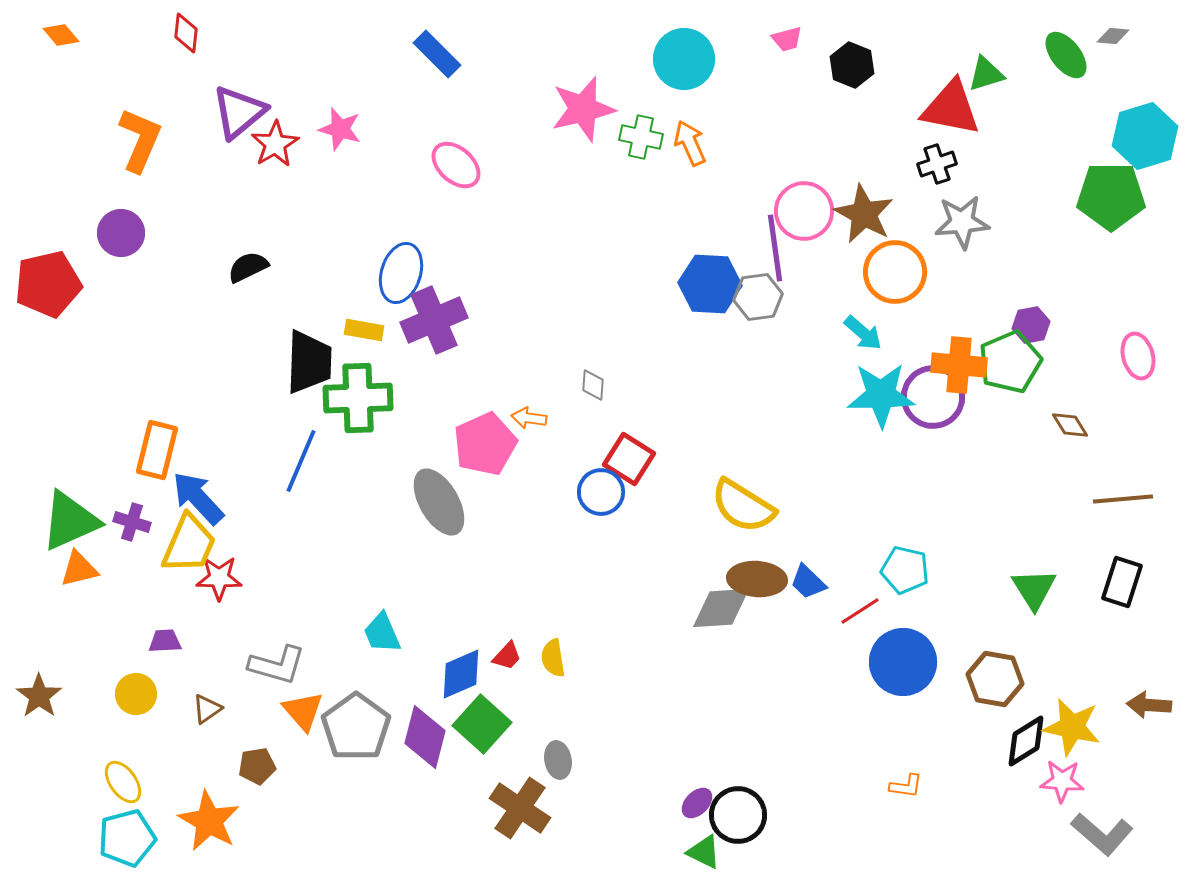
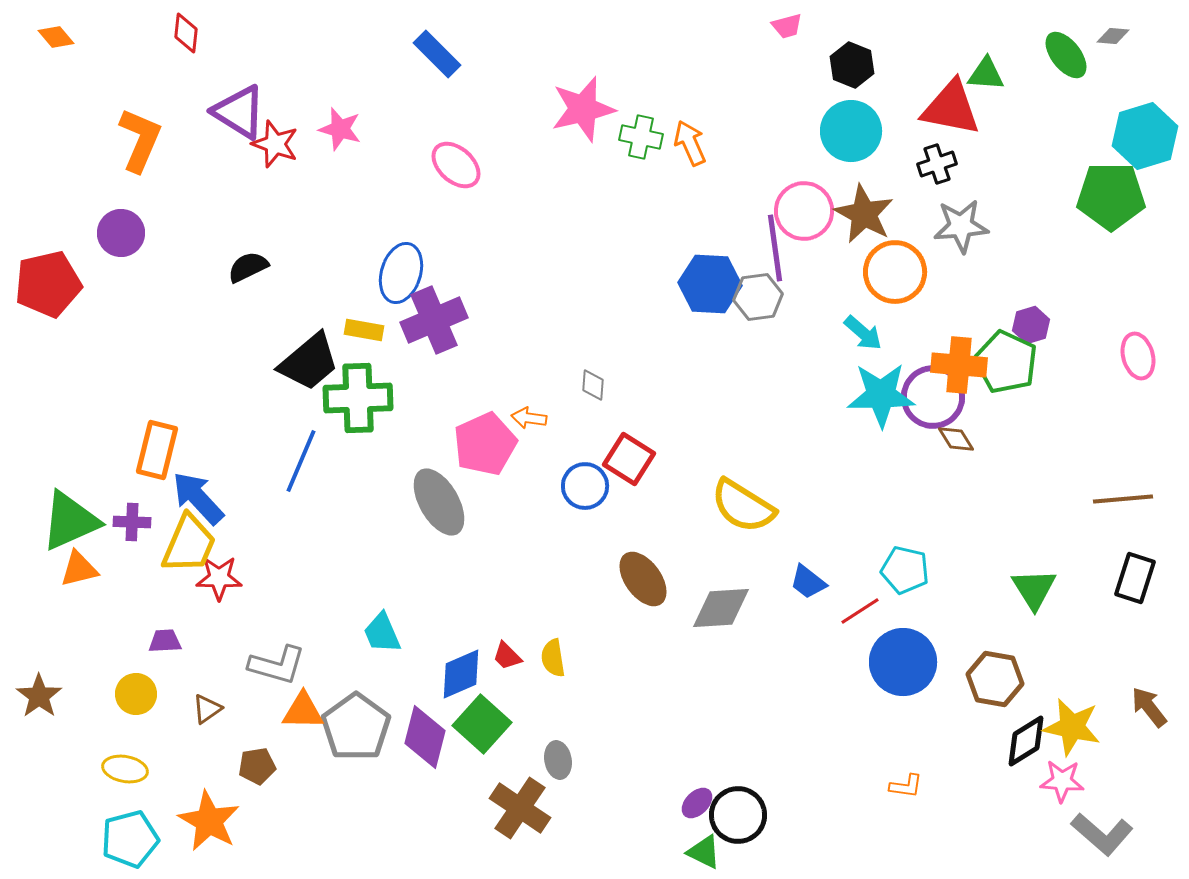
orange diamond at (61, 35): moved 5 px left, 2 px down
pink trapezoid at (787, 39): moved 13 px up
cyan circle at (684, 59): moved 167 px right, 72 px down
green triangle at (986, 74): rotated 21 degrees clockwise
purple triangle at (239, 112): rotated 48 degrees counterclockwise
red star at (275, 144): rotated 21 degrees counterclockwise
gray star at (962, 222): moved 1 px left, 4 px down
purple hexagon at (1031, 325): rotated 6 degrees counterclockwise
black trapezoid at (309, 362): rotated 48 degrees clockwise
green pentagon at (1010, 362): moved 4 px left; rotated 24 degrees counterclockwise
brown diamond at (1070, 425): moved 114 px left, 14 px down
blue circle at (601, 492): moved 16 px left, 6 px up
purple cross at (132, 522): rotated 15 degrees counterclockwise
brown ellipse at (757, 579): moved 114 px left; rotated 50 degrees clockwise
blue trapezoid at (808, 582): rotated 6 degrees counterclockwise
black rectangle at (1122, 582): moved 13 px right, 4 px up
red trapezoid at (507, 656): rotated 92 degrees clockwise
brown arrow at (1149, 705): moved 2 px down; rotated 48 degrees clockwise
orange triangle at (303, 711): rotated 48 degrees counterclockwise
yellow ellipse at (123, 782): moved 2 px right, 13 px up; rotated 45 degrees counterclockwise
cyan pentagon at (127, 838): moved 3 px right, 1 px down
